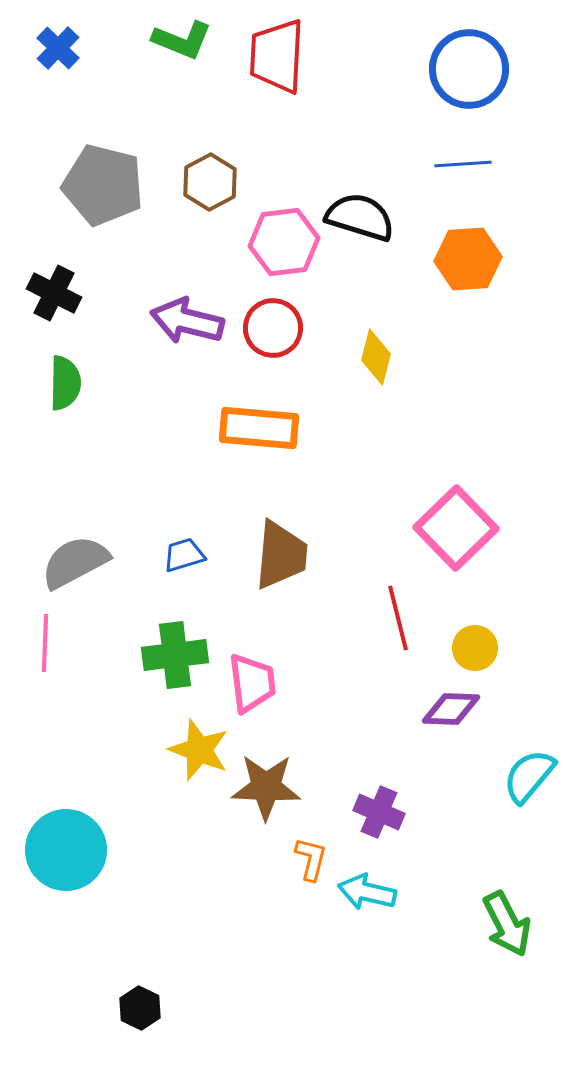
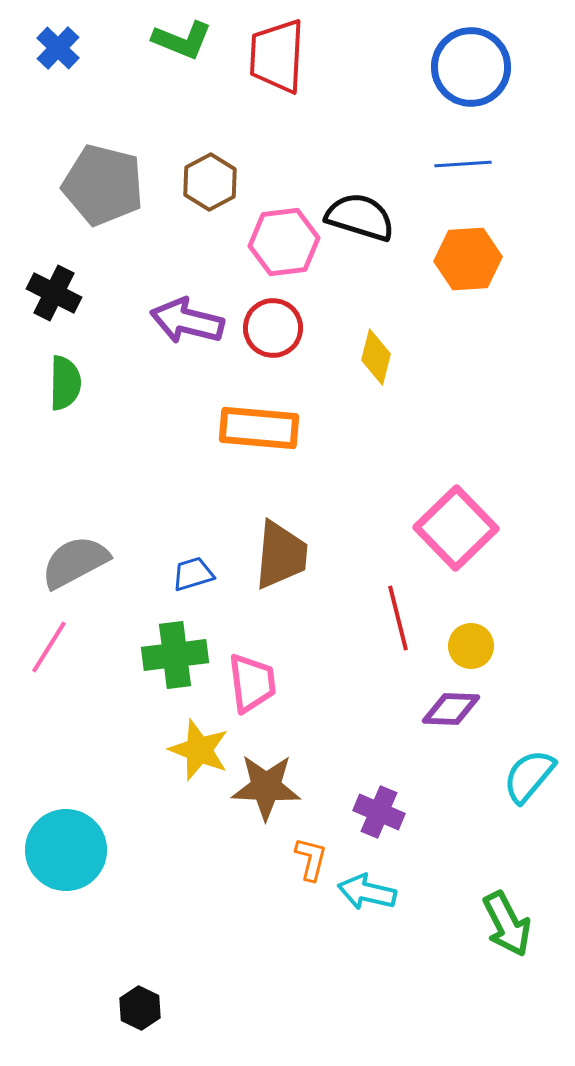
blue circle: moved 2 px right, 2 px up
blue trapezoid: moved 9 px right, 19 px down
pink line: moved 4 px right, 4 px down; rotated 30 degrees clockwise
yellow circle: moved 4 px left, 2 px up
